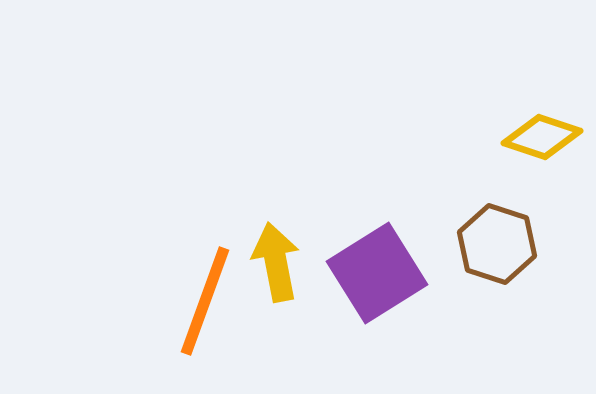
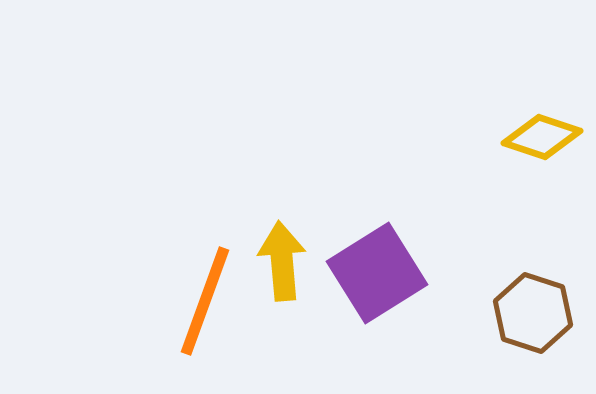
brown hexagon: moved 36 px right, 69 px down
yellow arrow: moved 6 px right, 1 px up; rotated 6 degrees clockwise
